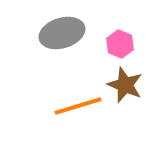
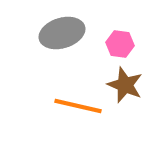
pink hexagon: rotated 16 degrees counterclockwise
orange line: rotated 30 degrees clockwise
